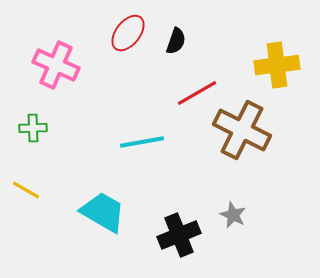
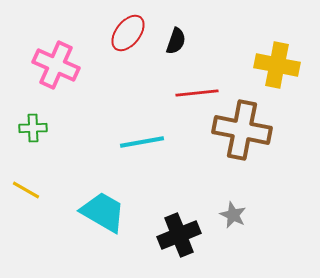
yellow cross: rotated 18 degrees clockwise
red line: rotated 24 degrees clockwise
brown cross: rotated 16 degrees counterclockwise
